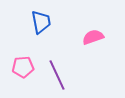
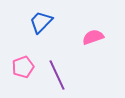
blue trapezoid: rotated 125 degrees counterclockwise
pink pentagon: rotated 15 degrees counterclockwise
